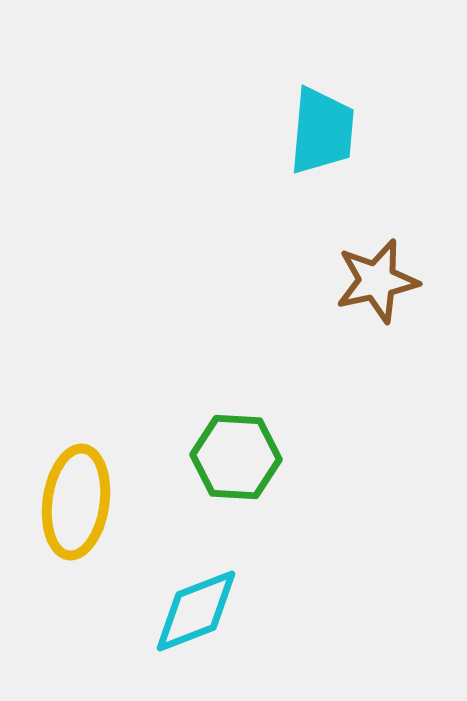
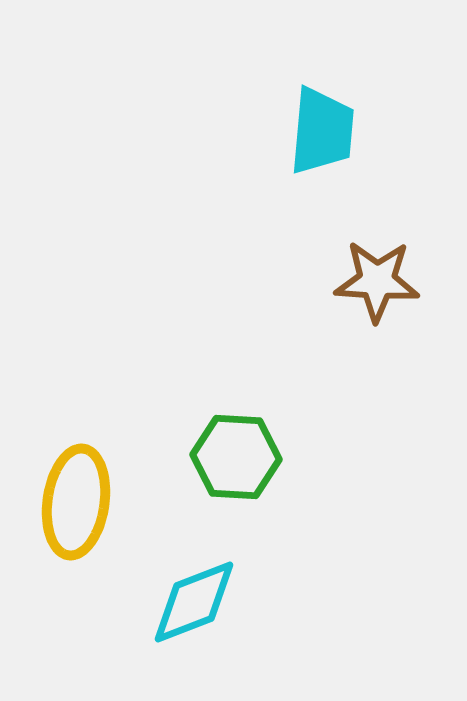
brown star: rotated 16 degrees clockwise
cyan diamond: moved 2 px left, 9 px up
